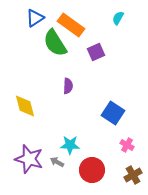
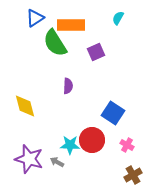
orange rectangle: rotated 36 degrees counterclockwise
red circle: moved 30 px up
